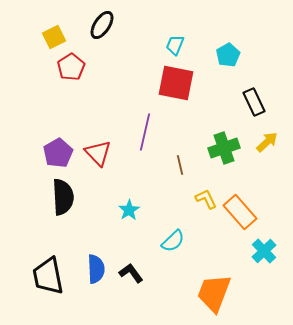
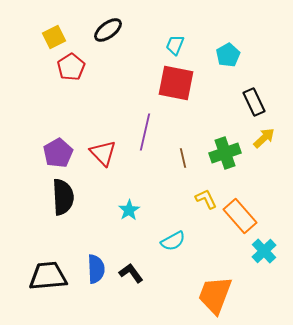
black ellipse: moved 6 px right, 5 px down; rotated 20 degrees clockwise
yellow arrow: moved 3 px left, 4 px up
green cross: moved 1 px right, 5 px down
red triangle: moved 5 px right
brown line: moved 3 px right, 7 px up
orange rectangle: moved 4 px down
cyan semicircle: rotated 15 degrees clockwise
black trapezoid: rotated 96 degrees clockwise
orange trapezoid: moved 1 px right, 2 px down
